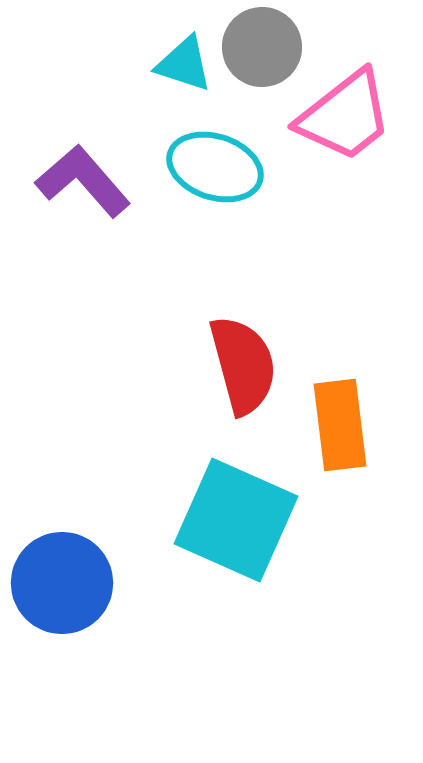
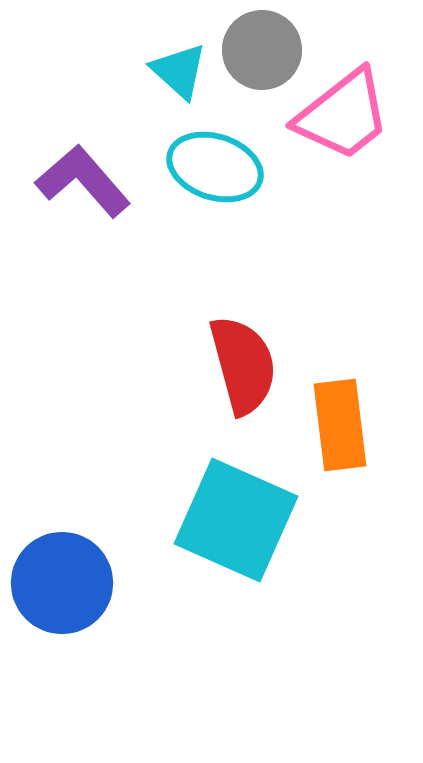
gray circle: moved 3 px down
cyan triangle: moved 5 px left, 7 px down; rotated 24 degrees clockwise
pink trapezoid: moved 2 px left, 1 px up
